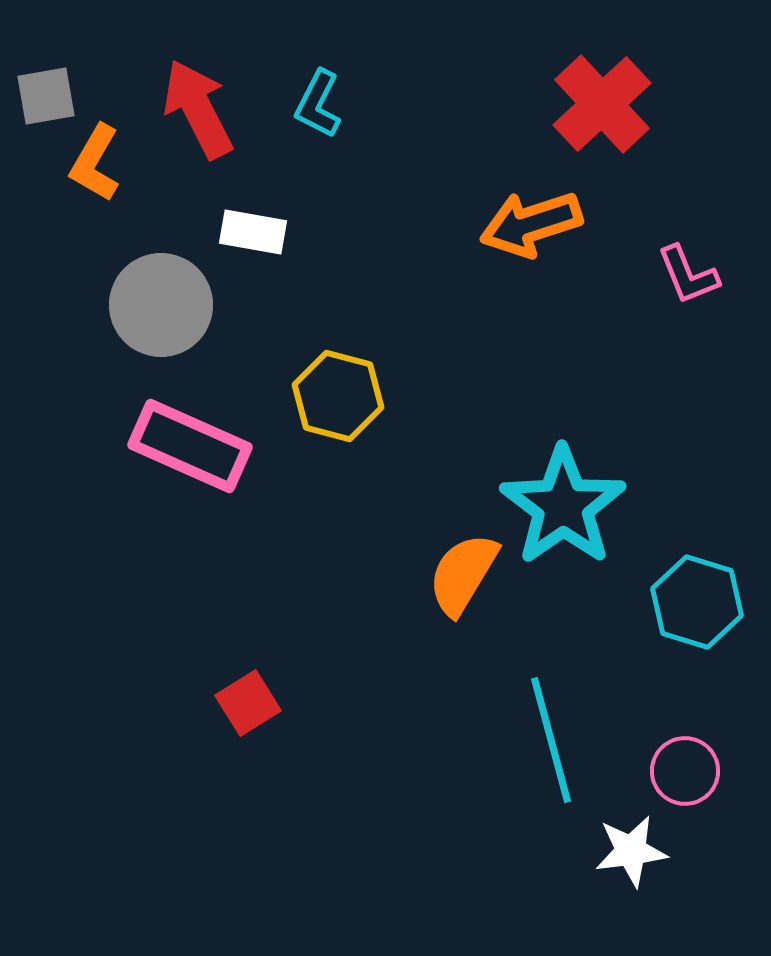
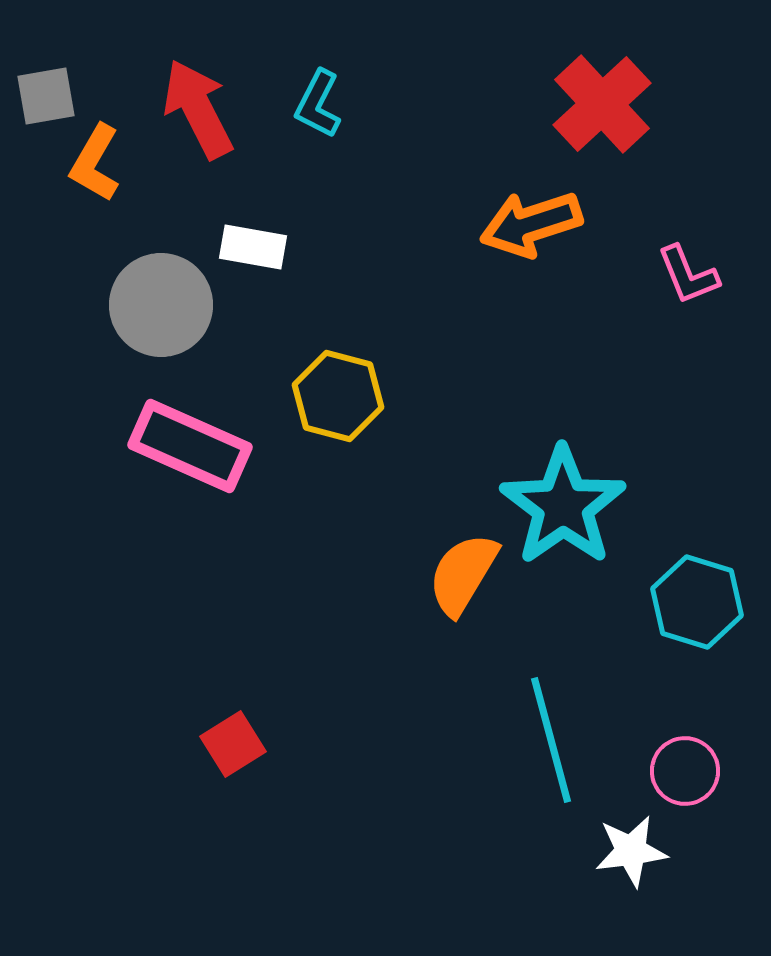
white rectangle: moved 15 px down
red square: moved 15 px left, 41 px down
